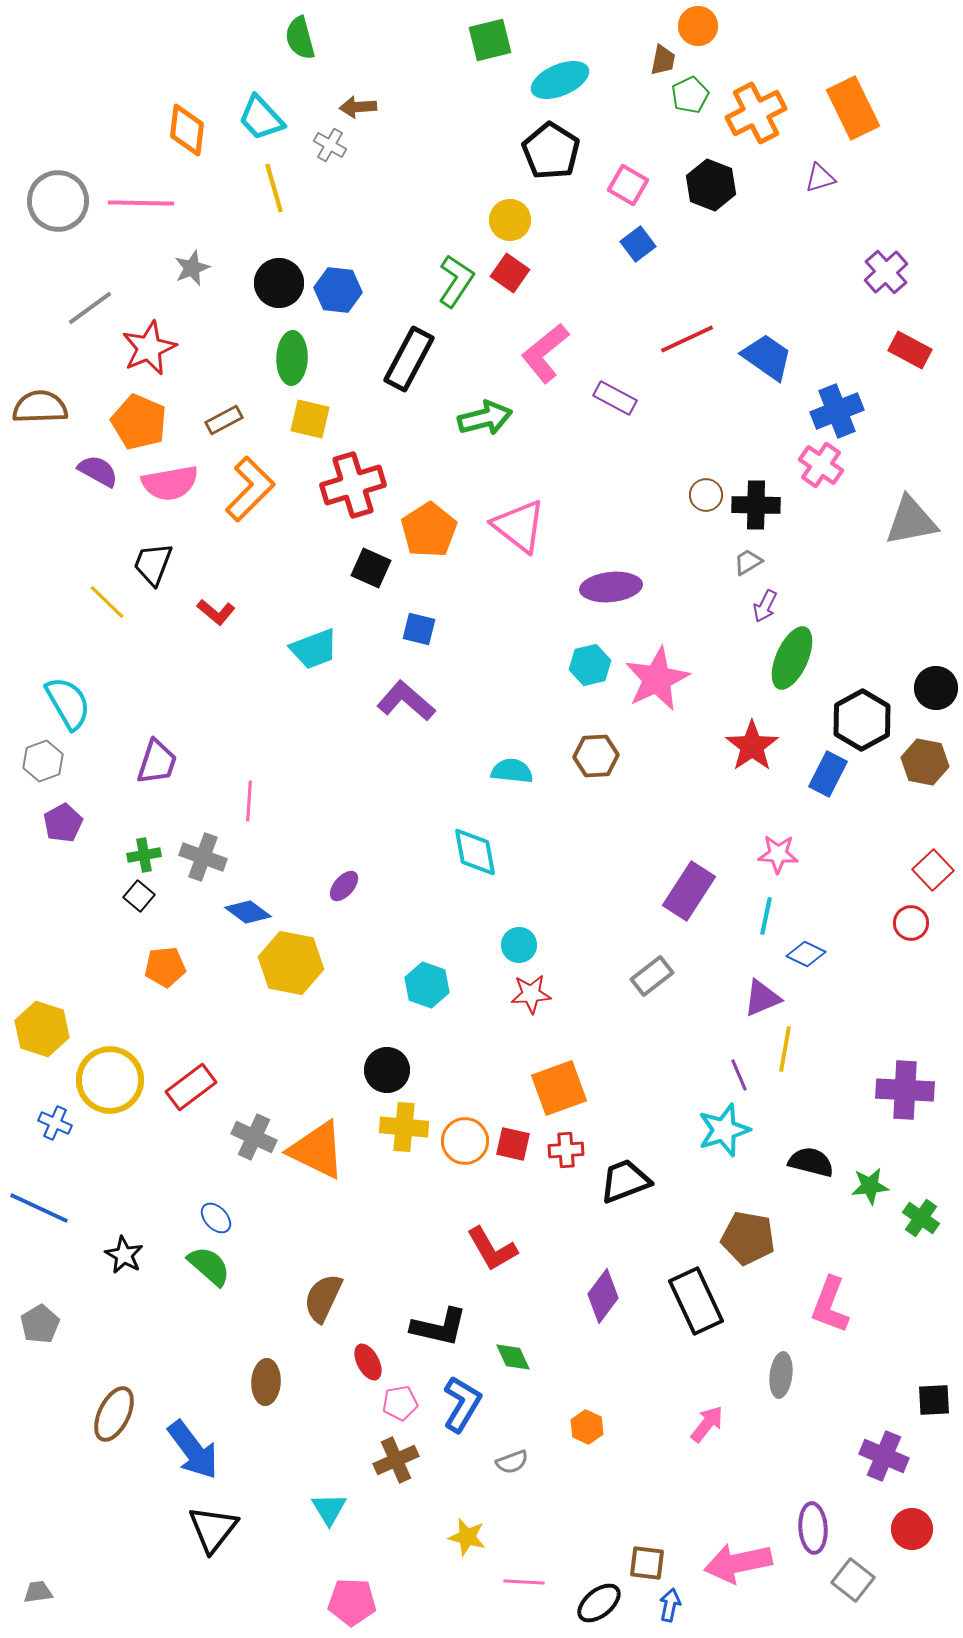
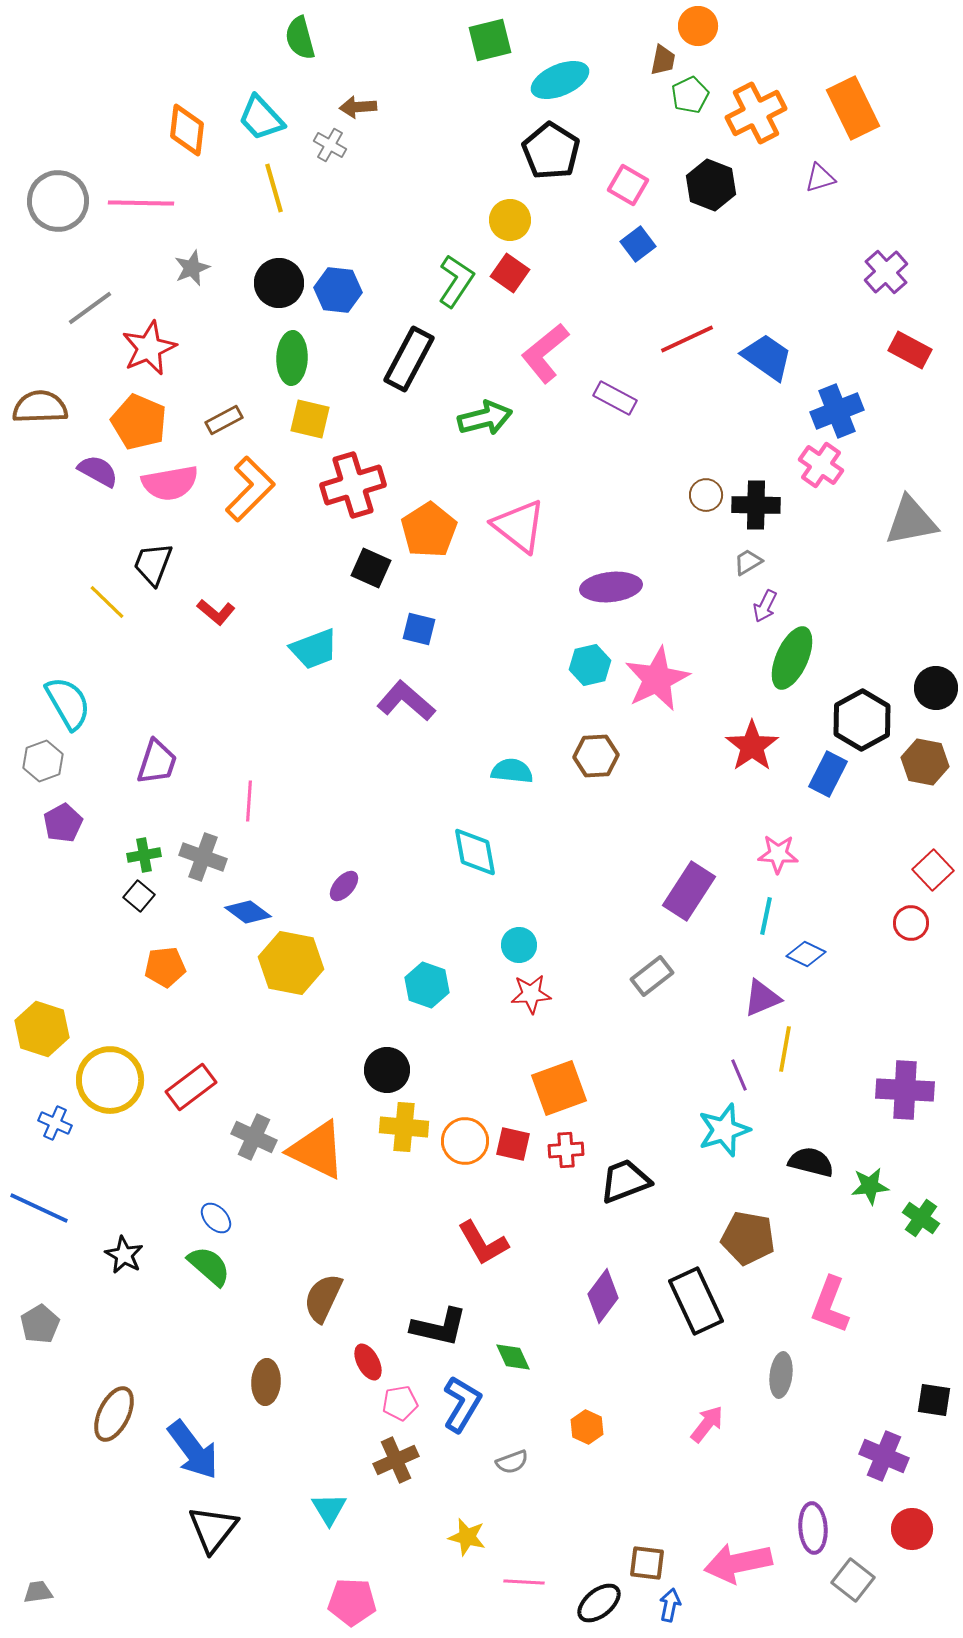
red L-shape at (492, 1249): moved 9 px left, 6 px up
black square at (934, 1400): rotated 12 degrees clockwise
